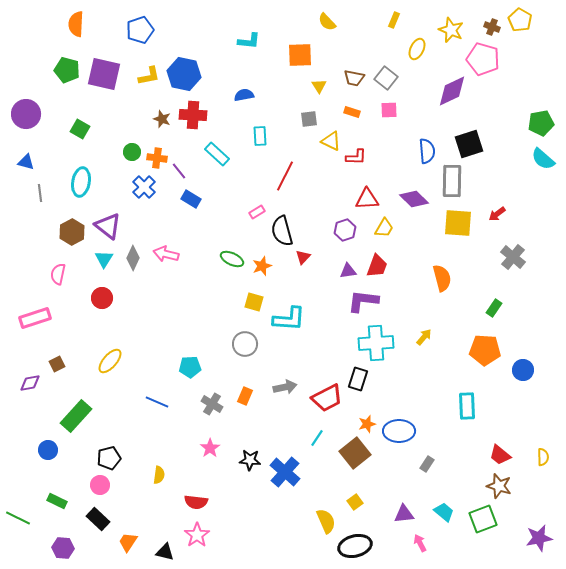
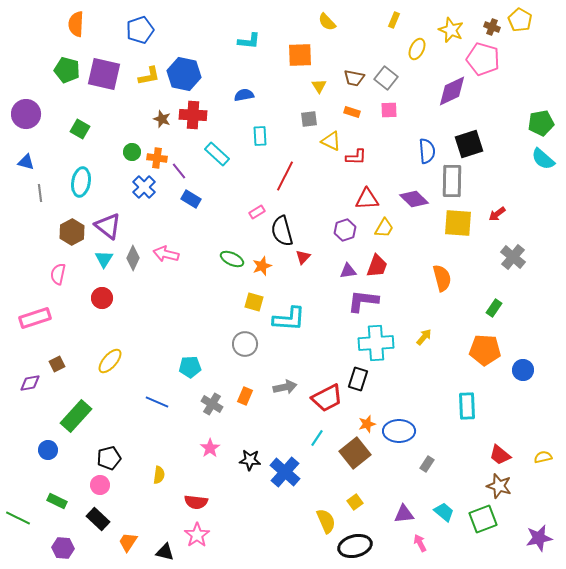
yellow semicircle at (543, 457): rotated 102 degrees counterclockwise
